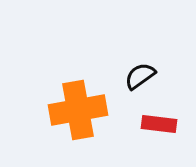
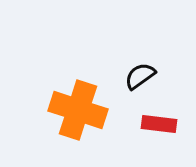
orange cross: rotated 28 degrees clockwise
